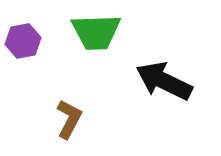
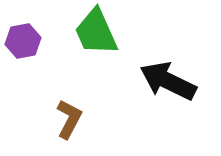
green trapezoid: rotated 68 degrees clockwise
black arrow: moved 4 px right
